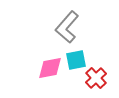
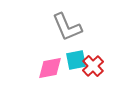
gray L-shape: rotated 64 degrees counterclockwise
red cross: moved 3 px left, 12 px up
